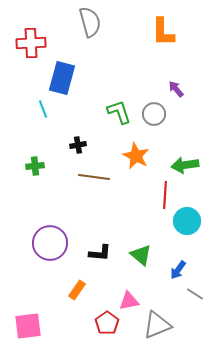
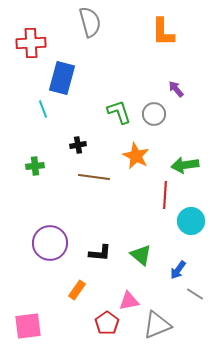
cyan circle: moved 4 px right
